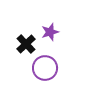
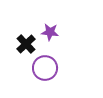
purple star: rotated 24 degrees clockwise
